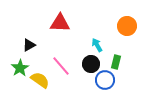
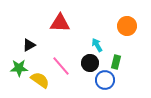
black circle: moved 1 px left, 1 px up
green star: moved 1 px left; rotated 30 degrees clockwise
